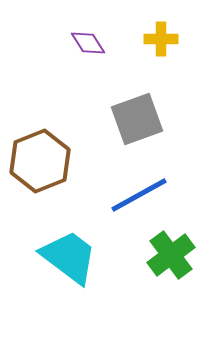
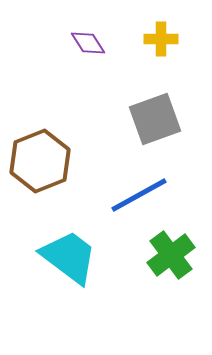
gray square: moved 18 px right
